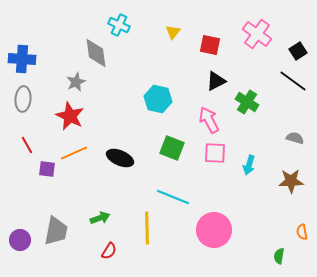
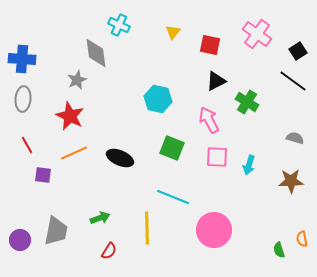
gray star: moved 1 px right, 2 px up
pink square: moved 2 px right, 4 px down
purple square: moved 4 px left, 6 px down
orange semicircle: moved 7 px down
green semicircle: moved 6 px up; rotated 28 degrees counterclockwise
